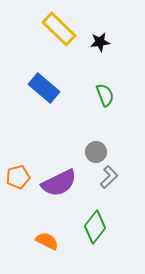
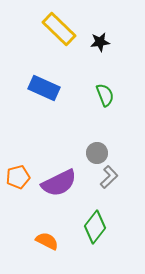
blue rectangle: rotated 16 degrees counterclockwise
gray circle: moved 1 px right, 1 px down
